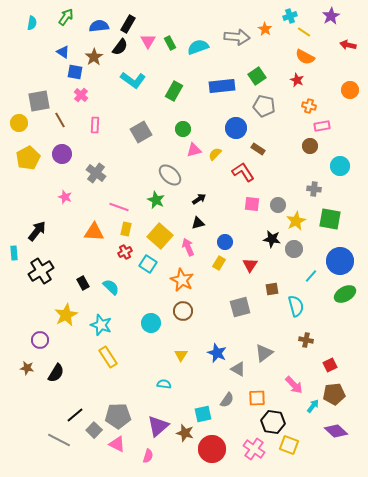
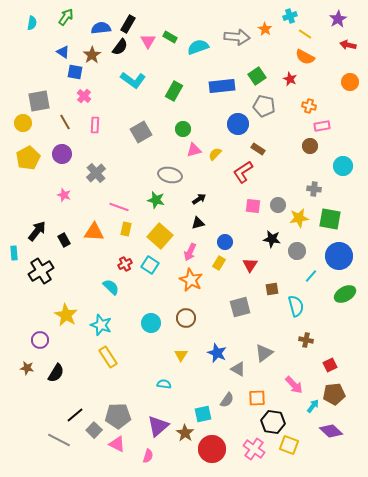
purple star at (331, 16): moved 7 px right, 3 px down
blue semicircle at (99, 26): moved 2 px right, 2 px down
yellow line at (304, 32): moved 1 px right, 2 px down
green rectangle at (170, 43): moved 6 px up; rotated 32 degrees counterclockwise
brown star at (94, 57): moved 2 px left, 2 px up
red star at (297, 80): moved 7 px left, 1 px up
orange circle at (350, 90): moved 8 px up
pink cross at (81, 95): moved 3 px right, 1 px down
brown line at (60, 120): moved 5 px right, 2 px down
yellow circle at (19, 123): moved 4 px right
blue circle at (236, 128): moved 2 px right, 4 px up
cyan circle at (340, 166): moved 3 px right
red L-shape at (243, 172): rotated 90 degrees counterclockwise
gray cross at (96, 173): rotated 12 degrees clockwise
gray ellipse at (170, 175): rotated 30 degrees counterclockwise
pink star at (65, 197): moved 1 px left, 2 px up
green star at (156, 200): rotated 12 degrees counterclockwise
pink square at (252, 204): moved 1 px right, 2 px down
yellow star at (296, 221): moved 3 px right, 3 px up; rotated 18 degrees clockwise
pink arrow at (188, 247): moved 2 px right, 5 px down; rotated 132 degrees counterclockwise
gray circle at (294, 249): moved 3 px right, 2 px down
red cross at (125, 252): moved 12 px down
blue circle at (340, 261): moved 1 px left, 5 px up
cyan square at (148, 264): moved 2 px right, 1 px down
orange star at (182, 280): moved 9 px right
black rectangle at (83, 283): moved 19 px left, 43 px up
brown circle at (183, 311): moved 3 px right, 7 px down
yellow star at (66, 315): rotated 15 degrees counterclockwise
purple diamond at (336, 431): moved 5 px left
brown star at (185, 433): rotated 18 degrees clockwise
